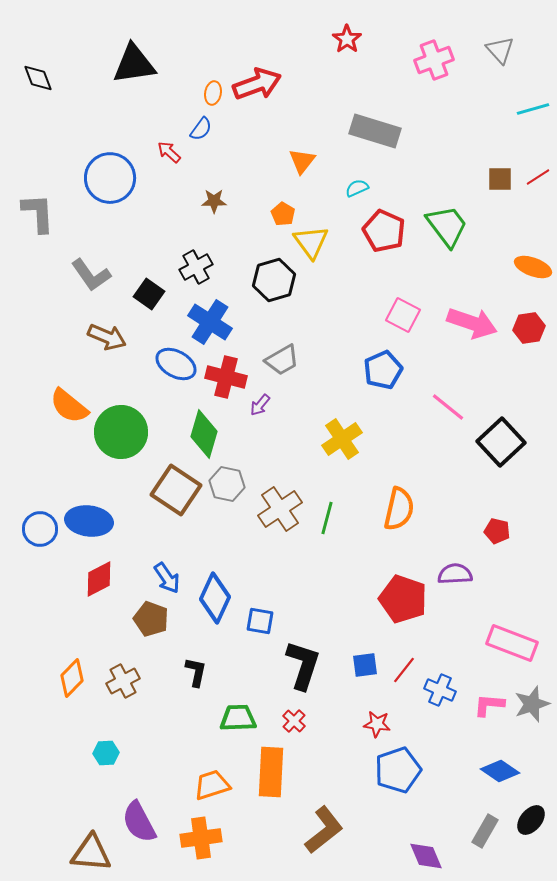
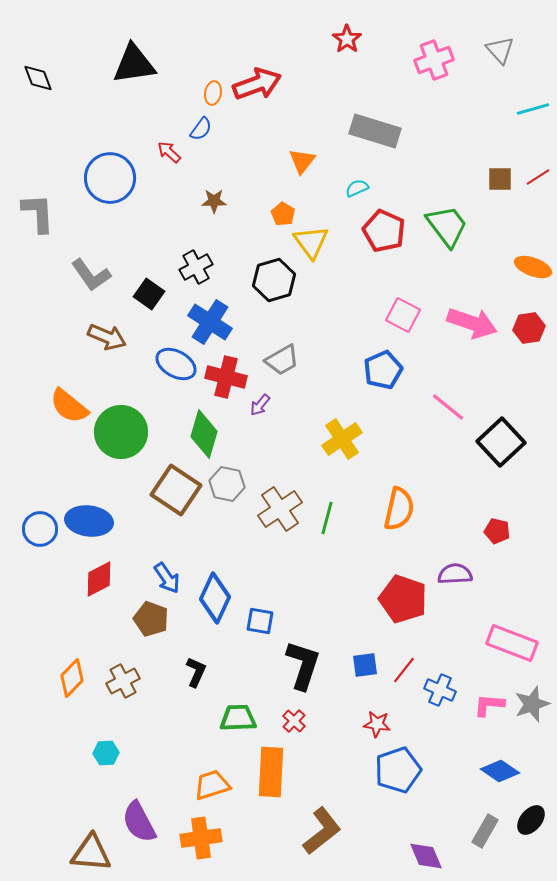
black L-shape at (196, 672): rotated 12 degrees clockwise
brown L-shape at (324, 830): moved 2 px left, 1 px down
